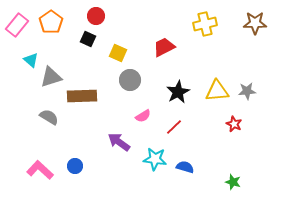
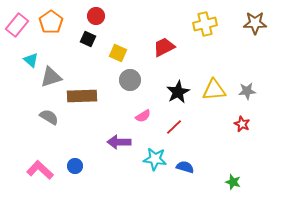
yellow triangle: moved 3 px left, 1 px up
red star: moved 8 px right
purple arrow: rotated 35 degrees counterclockwise
